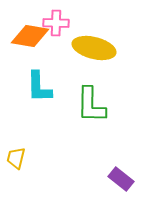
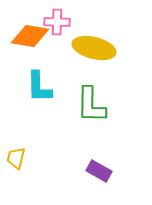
pink cross: moved 1 px right, 1 px up
purple rectangle: moved 22 px left, 8 px up; rotated 10 degrees counterclockwise
